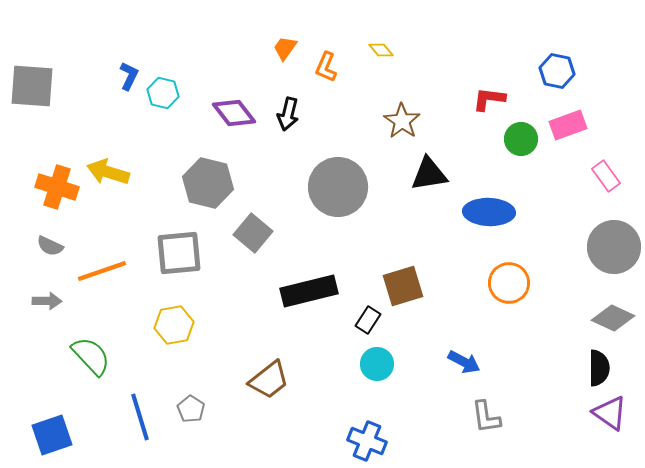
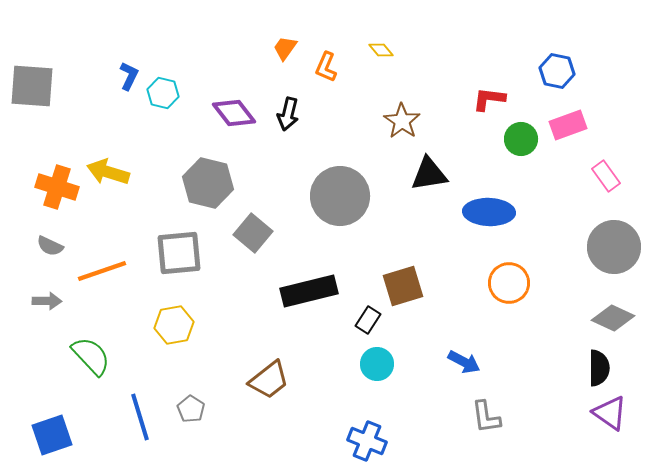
gray circle at (338, 187): moved 2 px right, 9 px down
